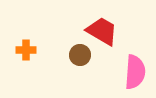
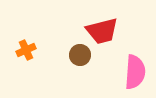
red trapezoid: rotated 136 degrees clockwise
orange cross: rotated 24 degrees counterclockwise
